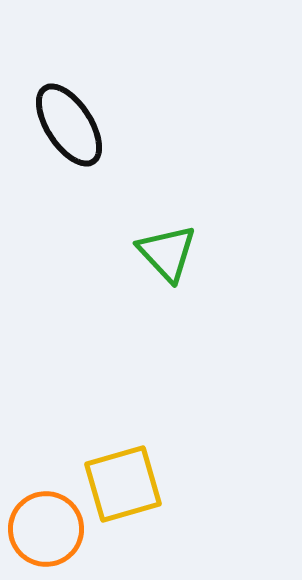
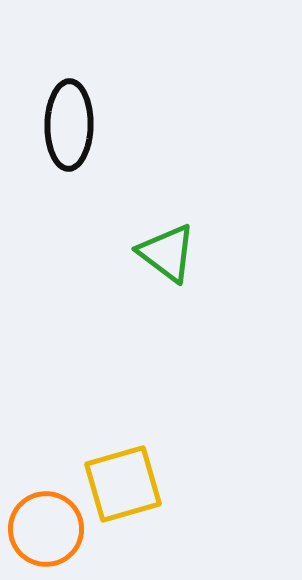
black ellipse: rotated 34 degrees clockwise
green triangle: rotated 10 degrees counterclockwise
